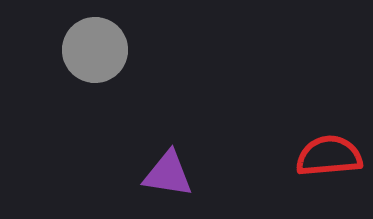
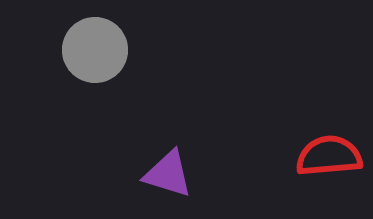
purple triangle: rotated 8 degrees clockwise
